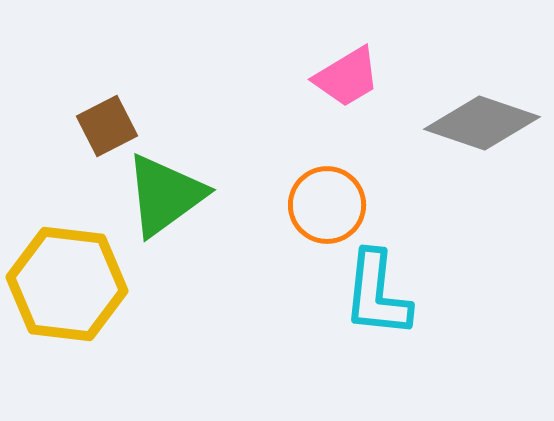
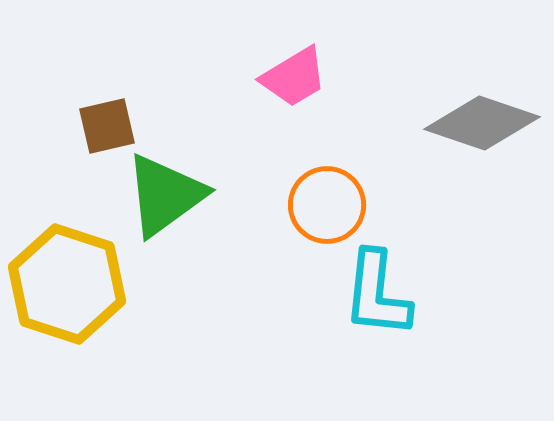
pink trapezoid: moved 53 px left
brown square: rotated 14 degrees clockwise
yellow hexagon: rotated 11 degrees clockwise
